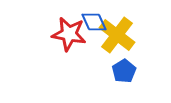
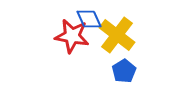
blue diamond: moved 5 px left, 3 px up
red star: moved 3 px right, 2 px down
